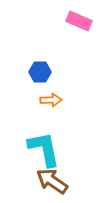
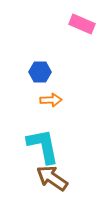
pink rectangle: moved 3 px right, 3 px down
cyan L-shape: moved 1 px left, 3 px up
brown arrow: moved 3 px up
